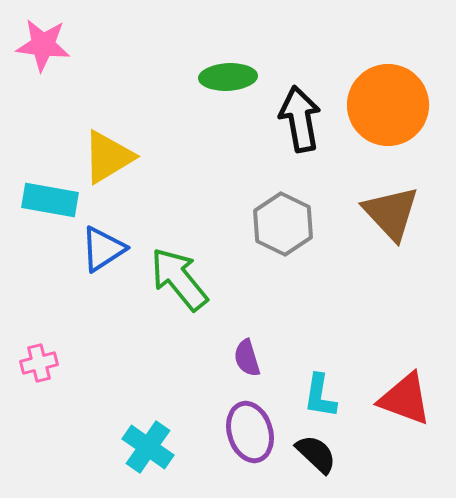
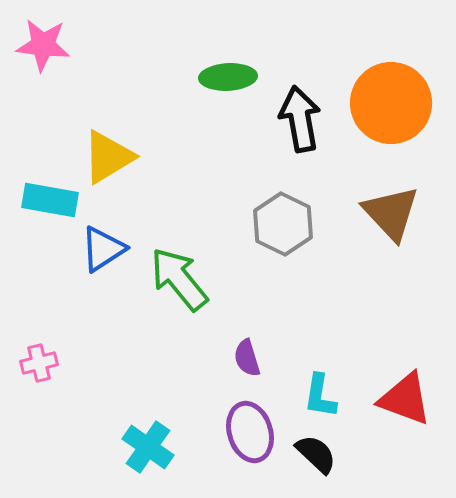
orange circle: moved 3 px right, 2 px up
